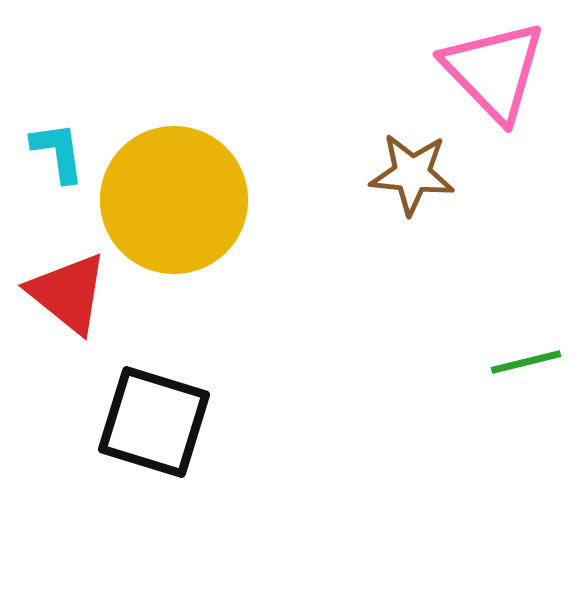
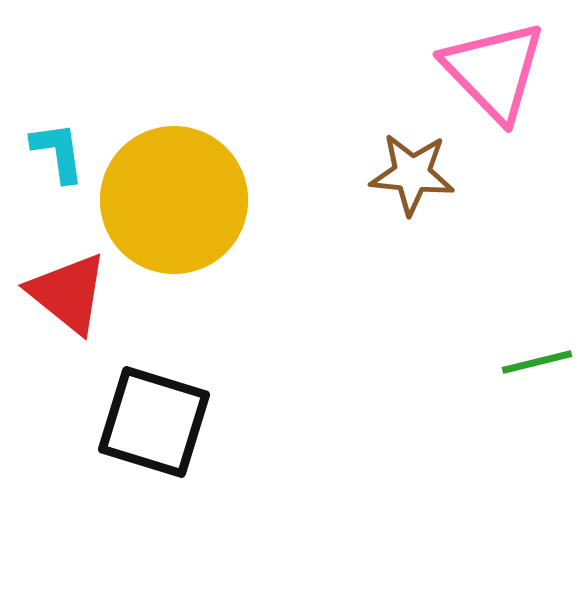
green line: moved 11 px right
